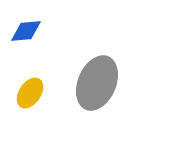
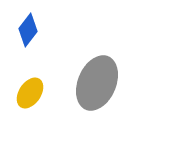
blue diamond: moved 2 px right, 1 px up; rotated 48 degrees counterclockwise
